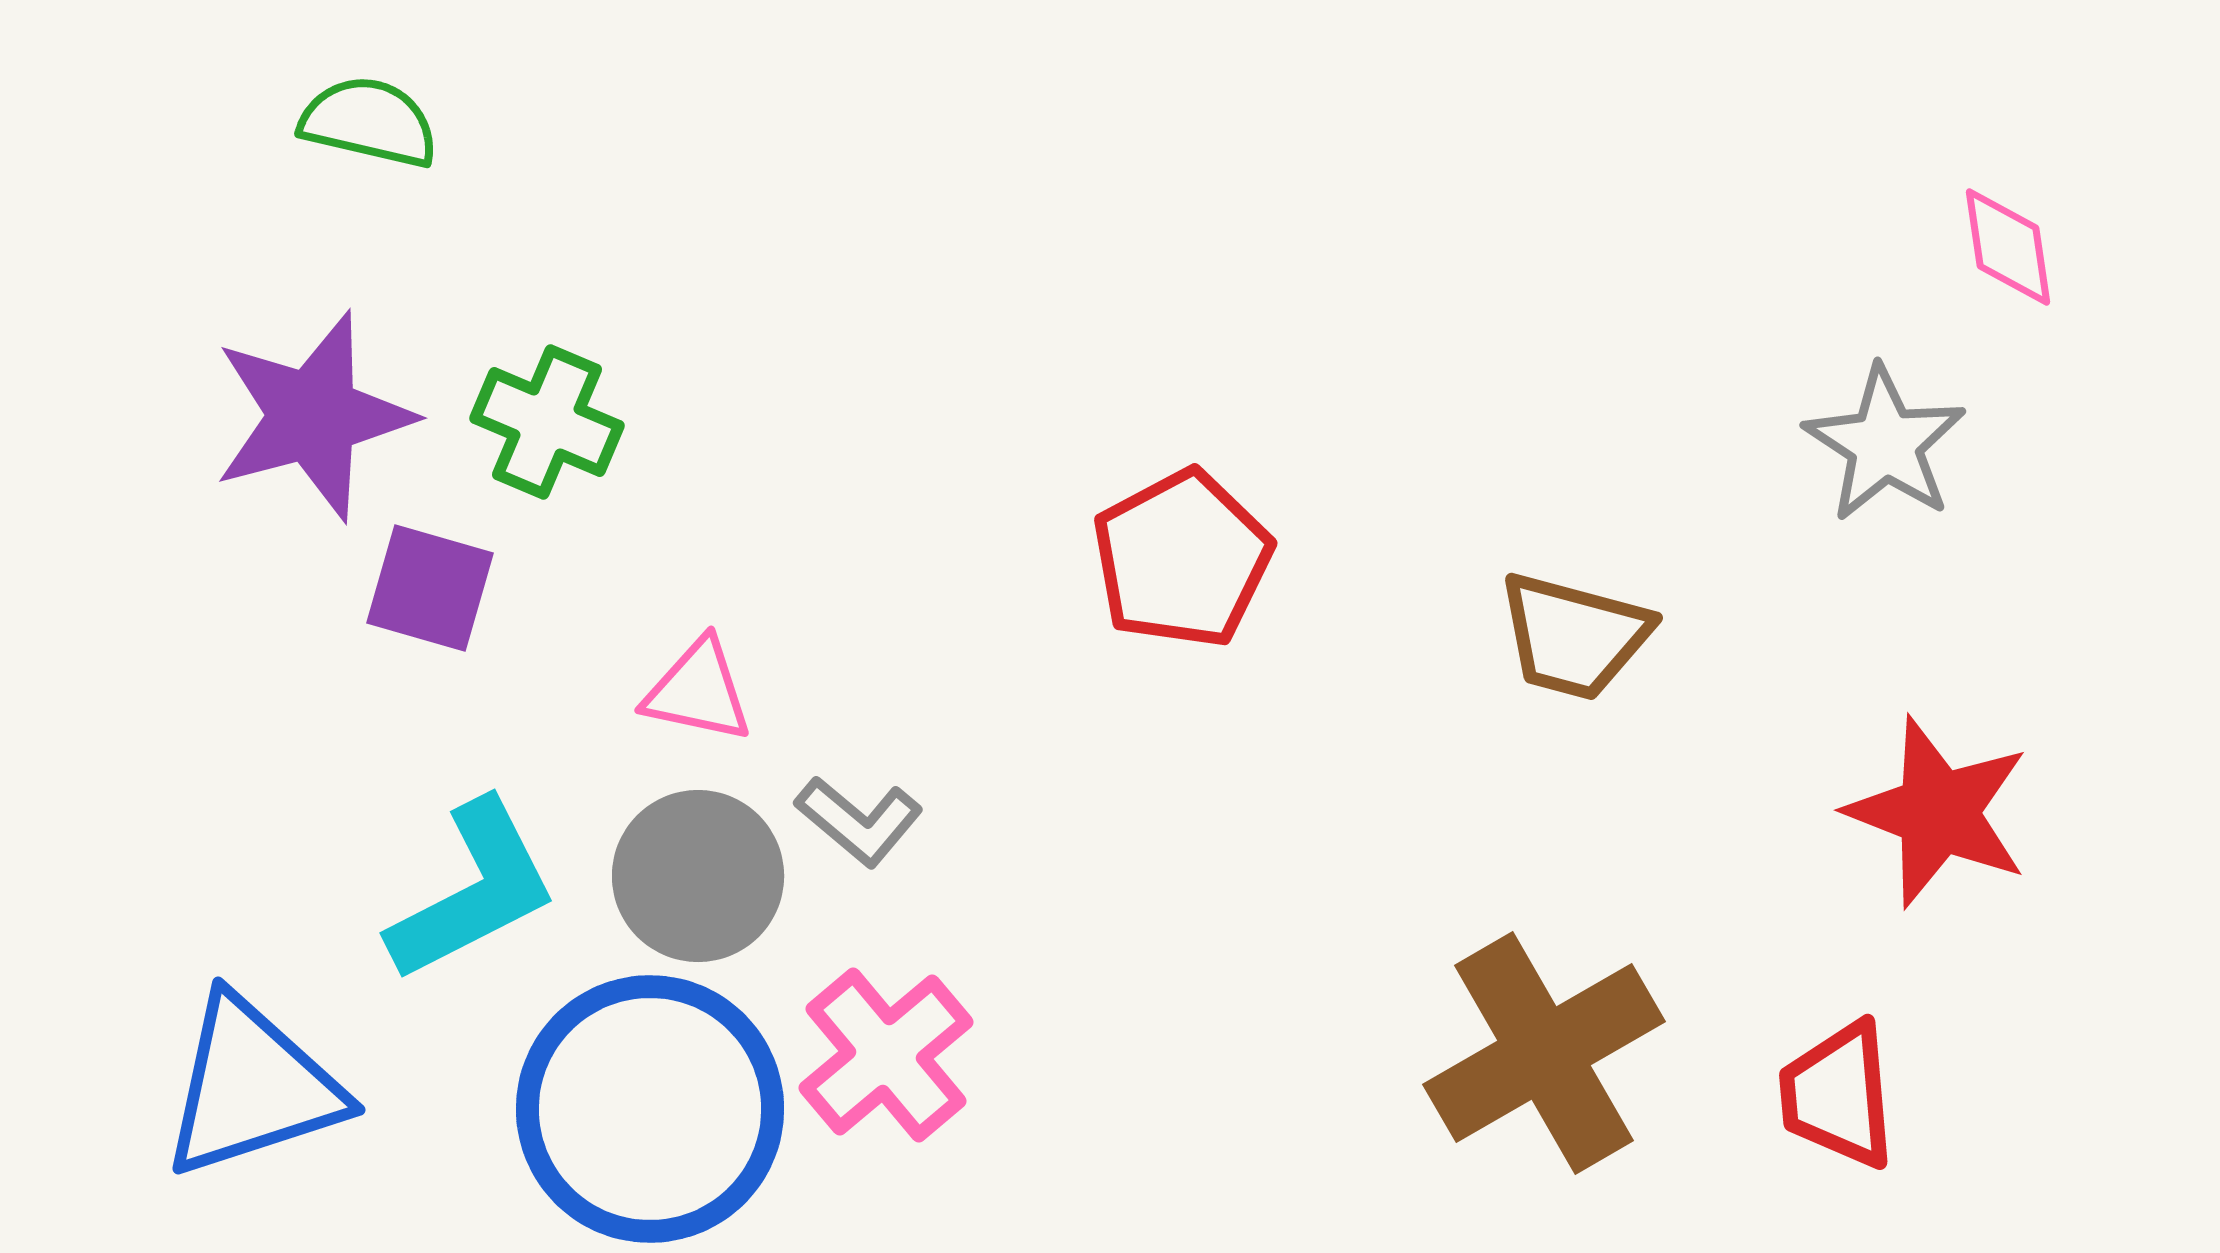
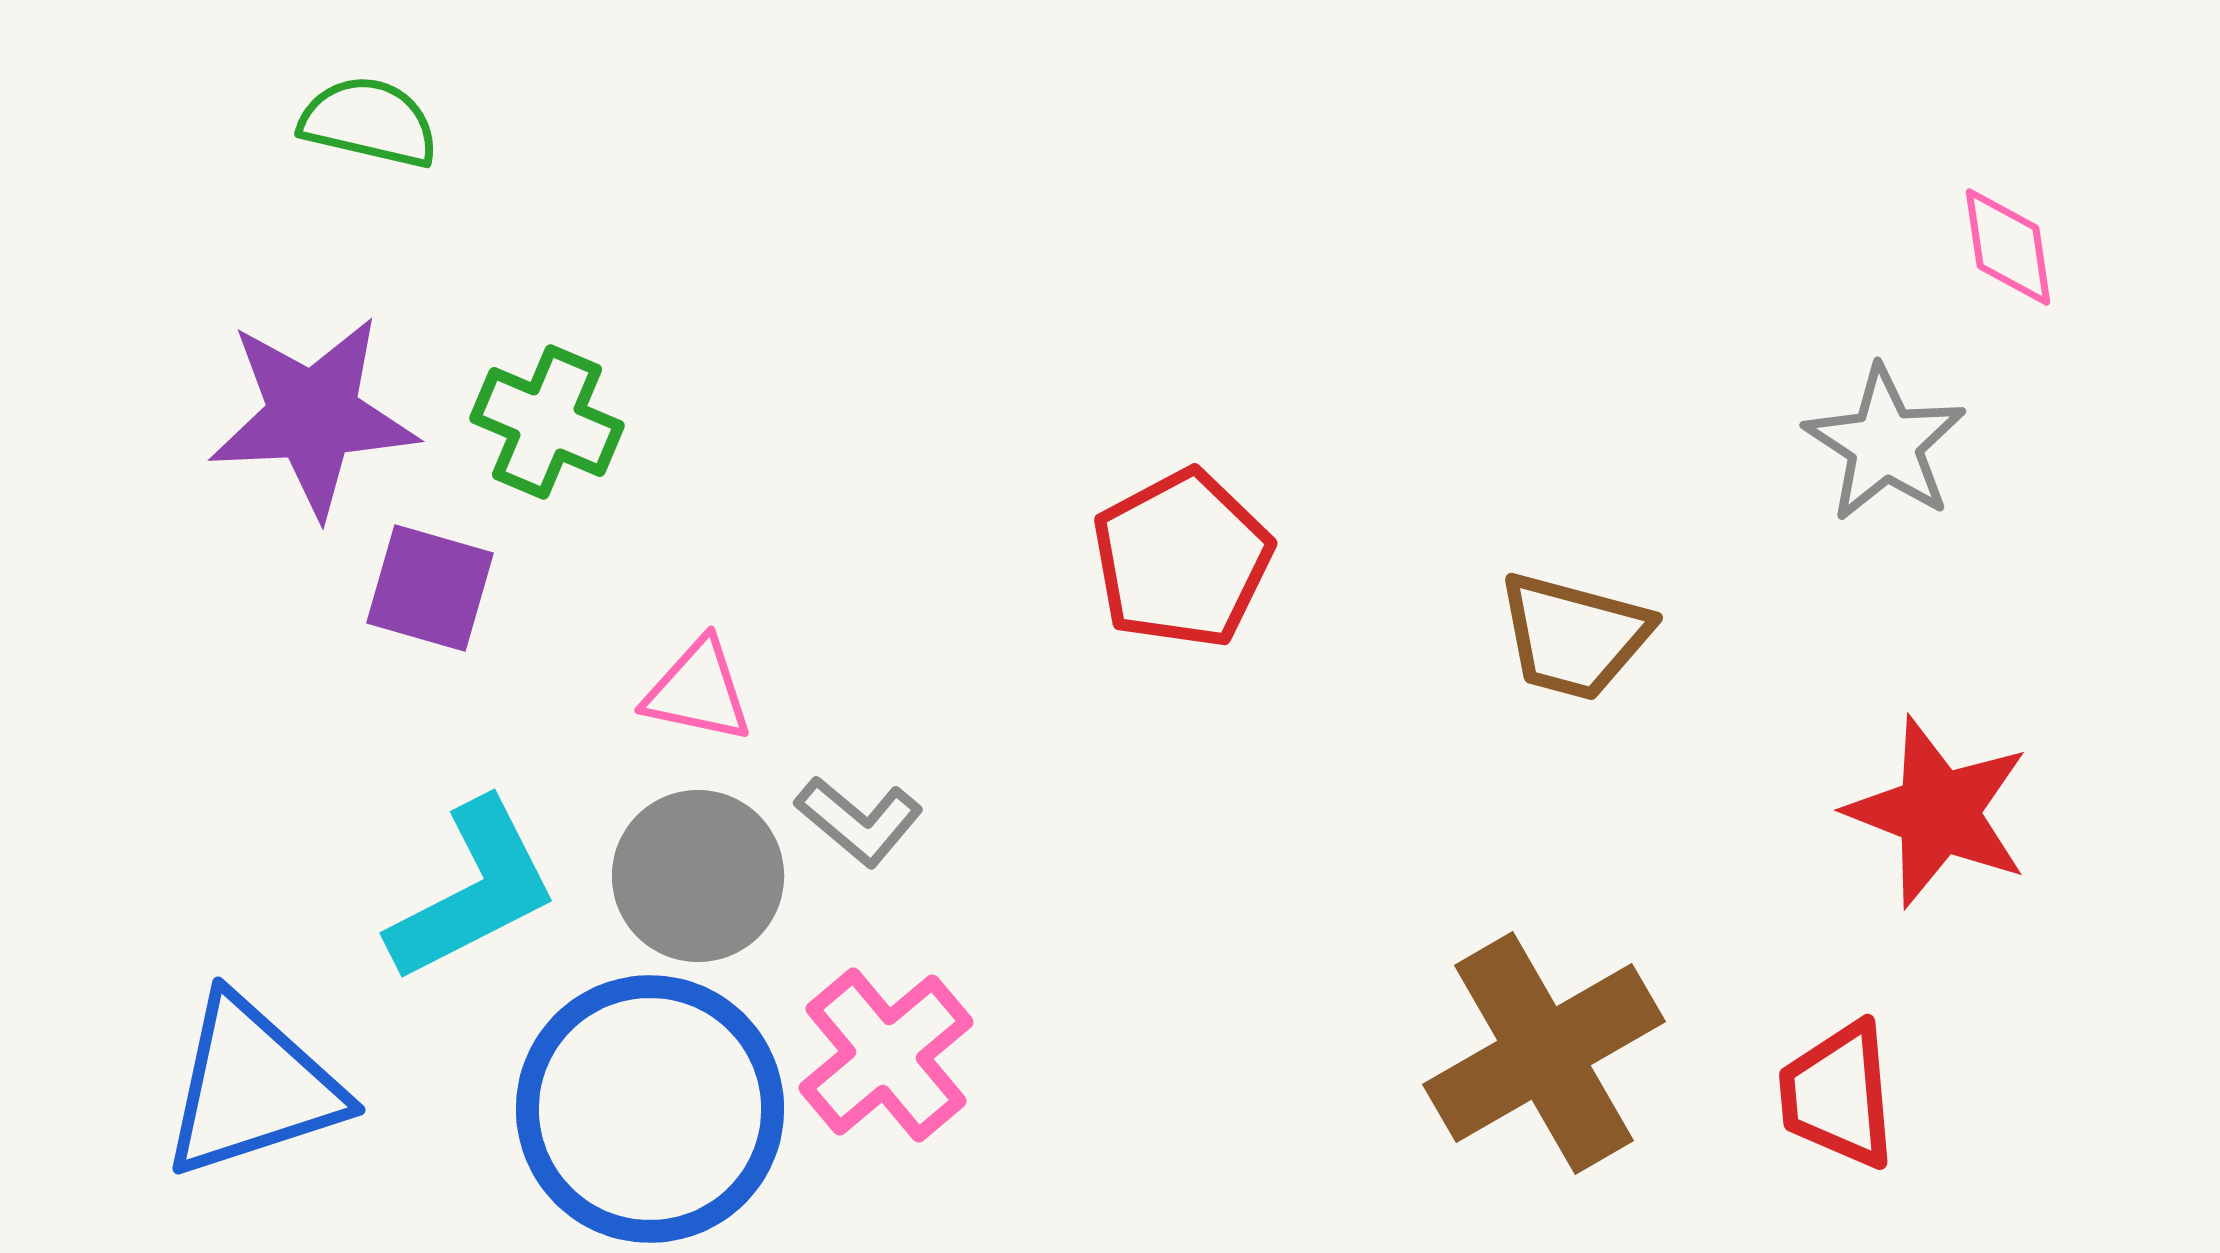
purple star: rotated 12 degrees clockwise
